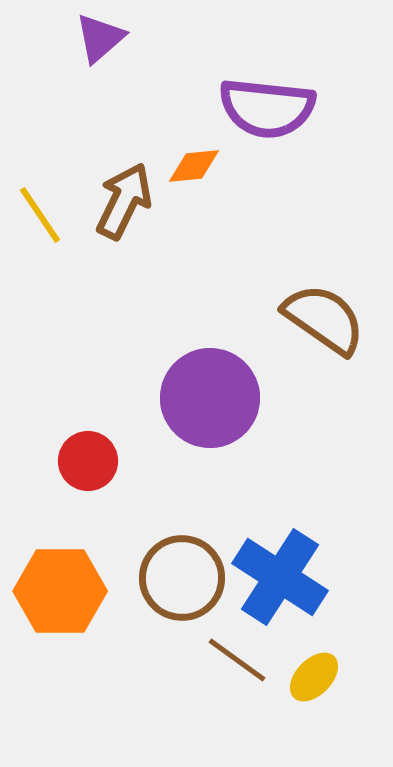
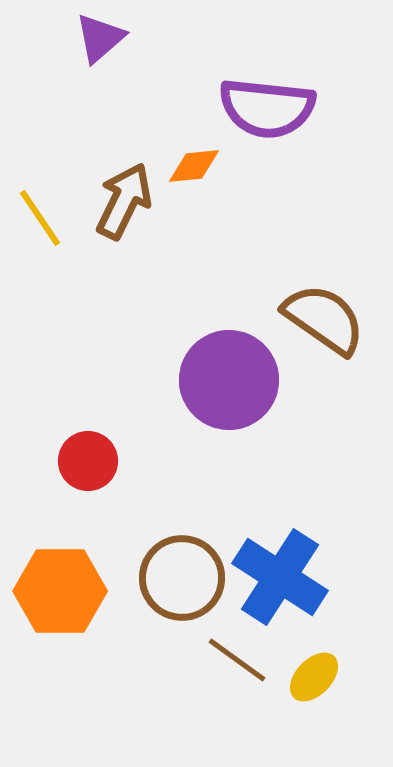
yellow line: moved 3 px down
purple circle: moved 19 px right, 18 px up
